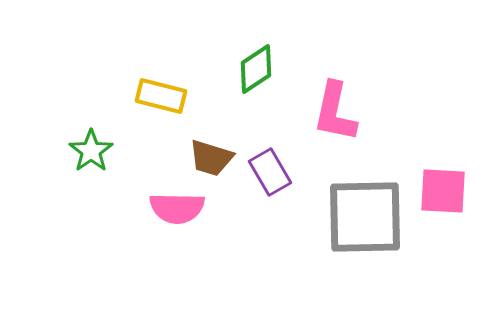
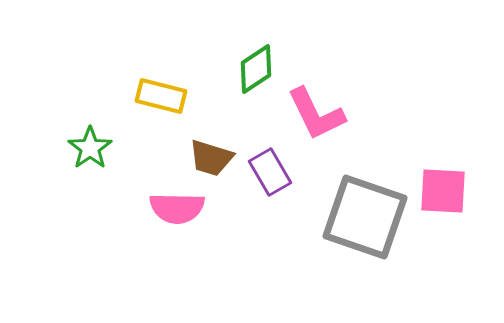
pink L-shape: moved 19 px left, 2 px down; rotated 38 degrees counterclockwise
green star: moved 1 px left, 3 px up
gray square: rotated 20 degrees clockwise
